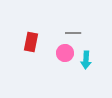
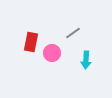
gray line: rotated 35 degrees counterclockwise
pink circle: moved 13 px left
